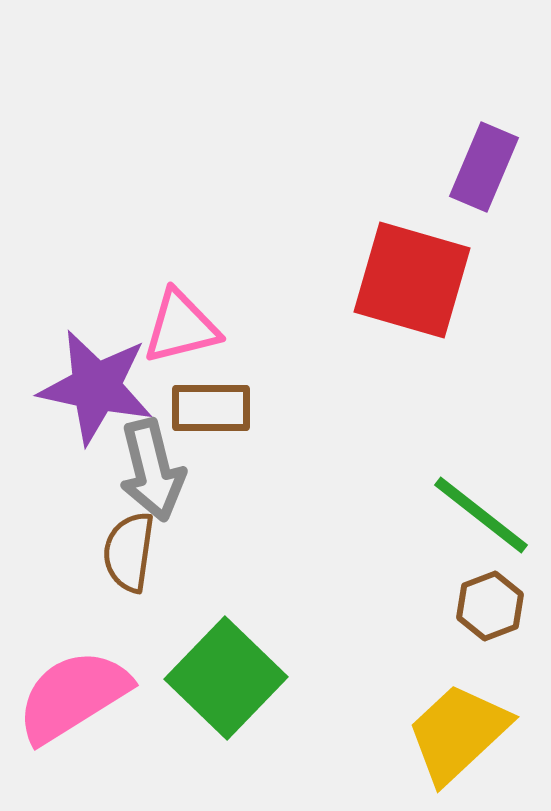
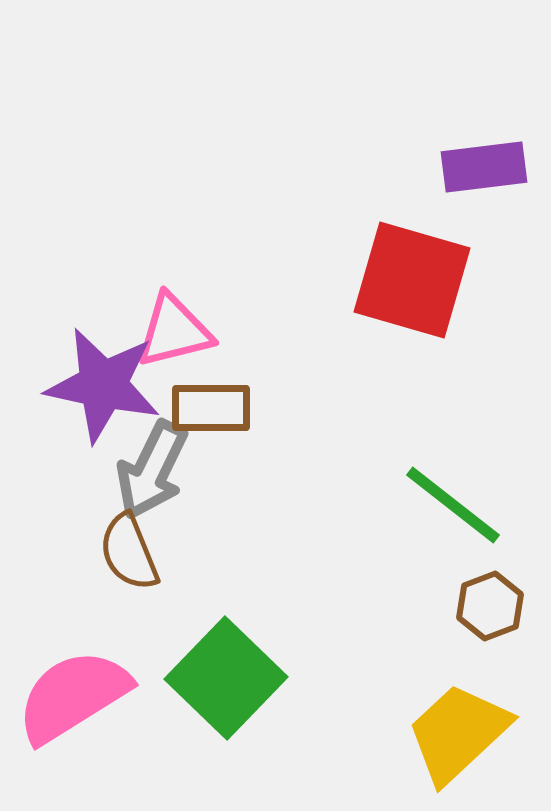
purple rectangle: rotated 60 degrees clockwise
pink triangle: moved 7 px left, 4 px down
purple star: moved 7 px right, 2 px up
gray arrow: rotated 40 degrees clockwise
green line: moved 28 px left, 10 px up
brown semicircle: rotated 30 degrees counterclockwise
